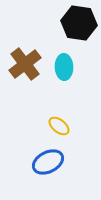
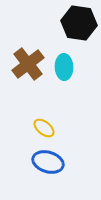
brown cross: moved 3 px right
yellow ellipse: moved 15 px left, 2 px down
blue ellipse: rotated 44 degrees clockwise
